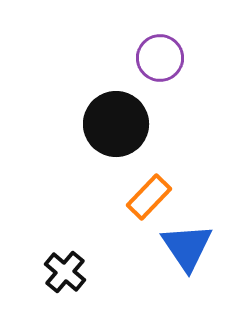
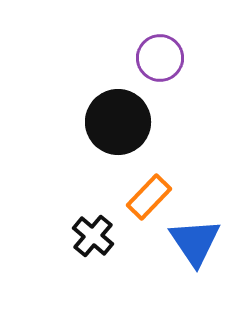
black circle: moved 2 px right, 2 px up
blue triangle: moved 8 px right, 5 px up
black cross: moved 28 px right, 36 px up
